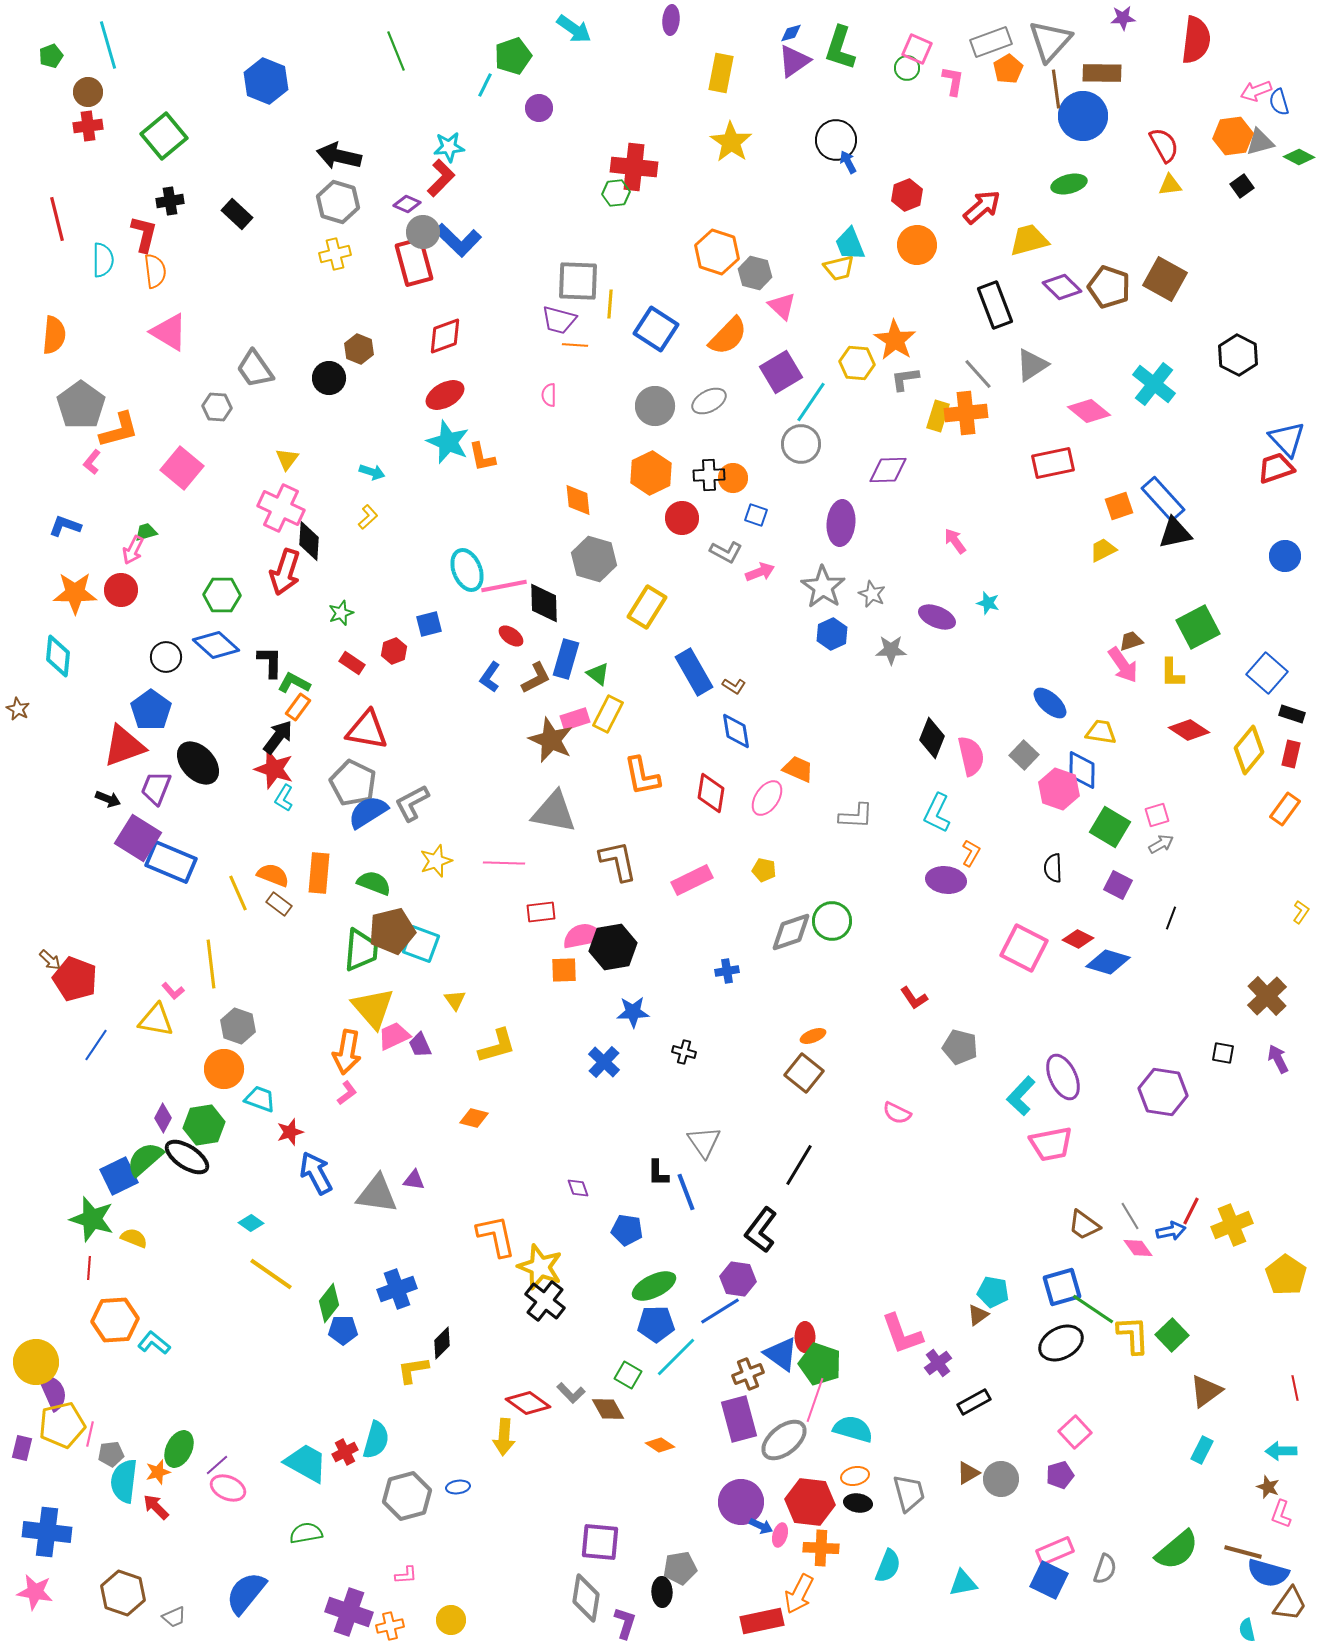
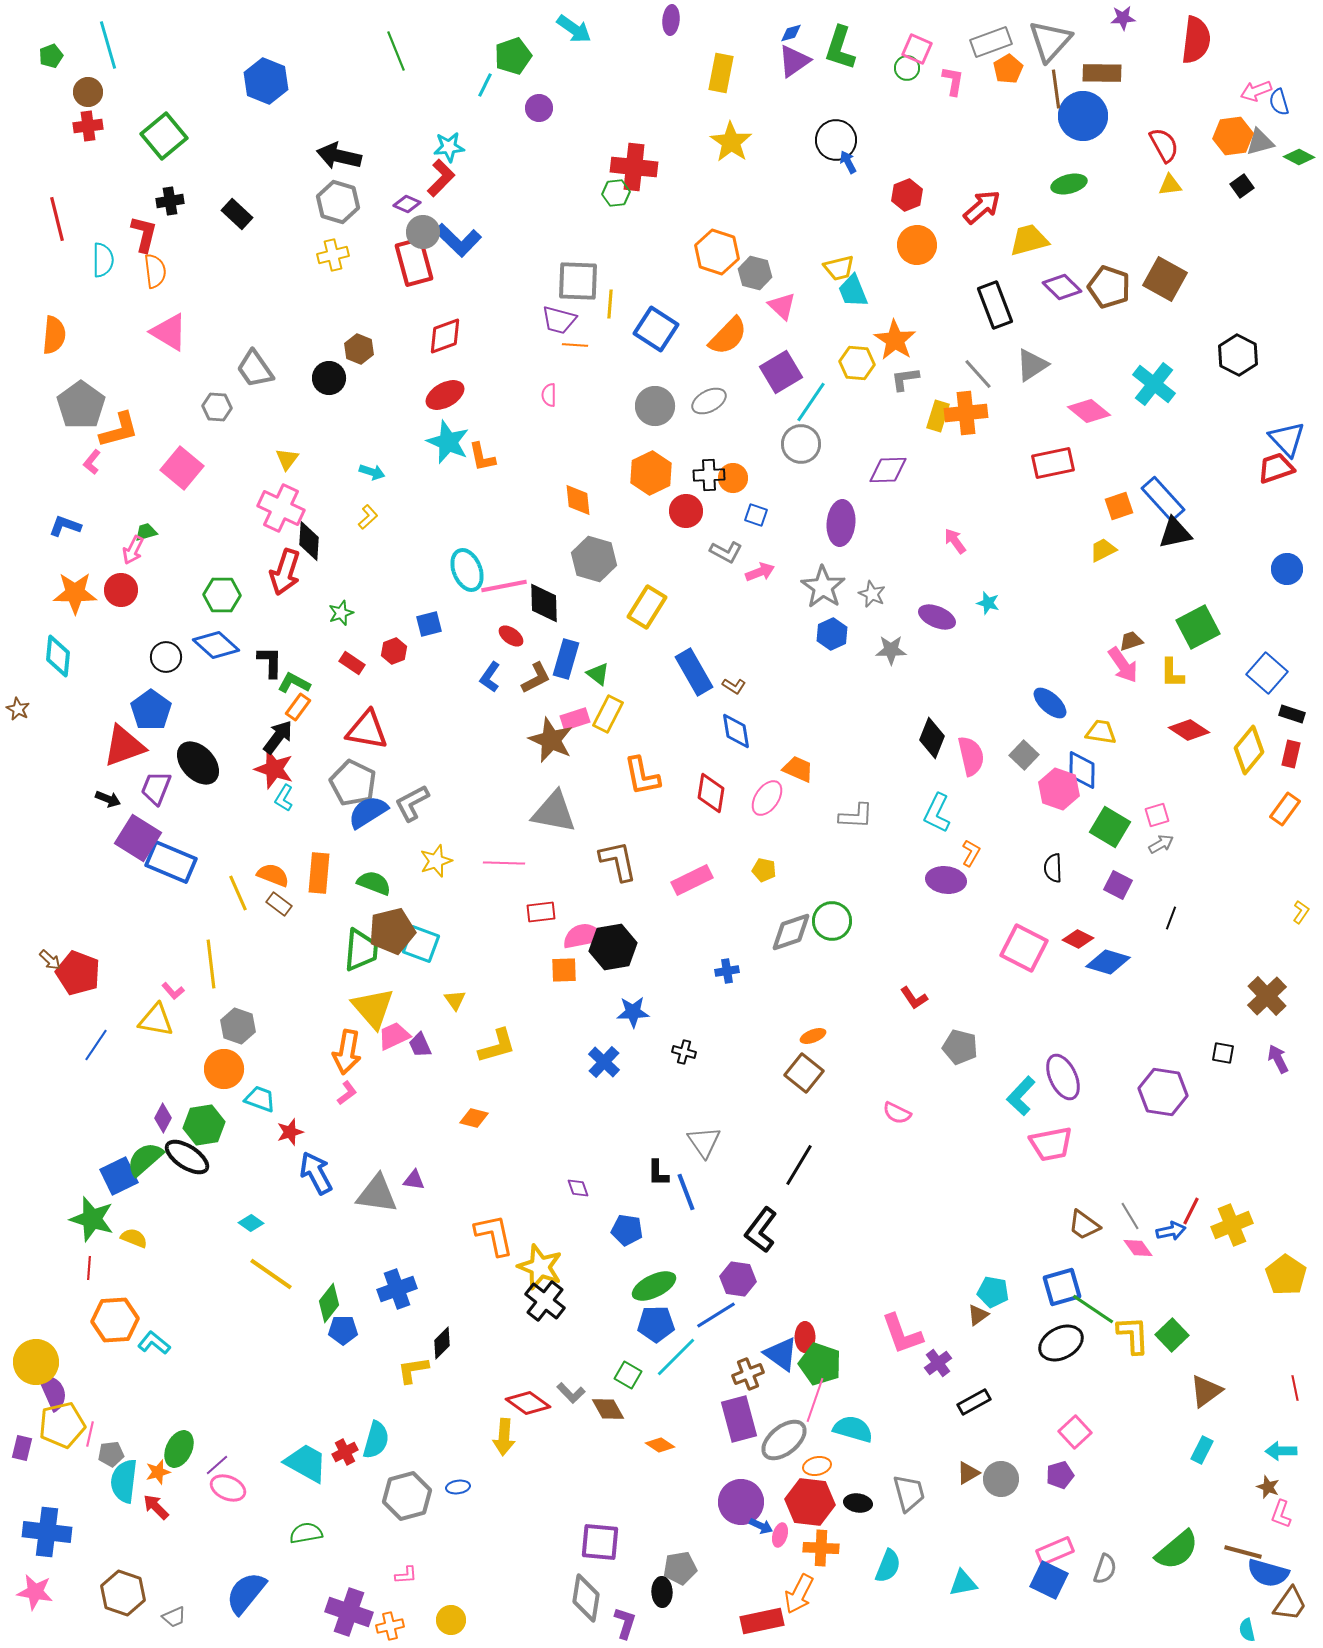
cyan trapezoid at (850, 244): moved 3 px right, 47 px down
yellow cross at (335, 254): moved 2 px left, 1 px down
red circle at (682, 518): moved 4 px right, 7 px up
blue circle at (1285, 556): moved 2 px right, 13 px down
red pentagon at (75, 979): moved 3 px right, 6 px up
orange L-shape at (496, 1236): moved 2 px left, 1 px up
blue line at (720, 1311): moved 4 px left, 4 px down
orange ellipse at (855, 1476): moved 38 px left, 10 px up
